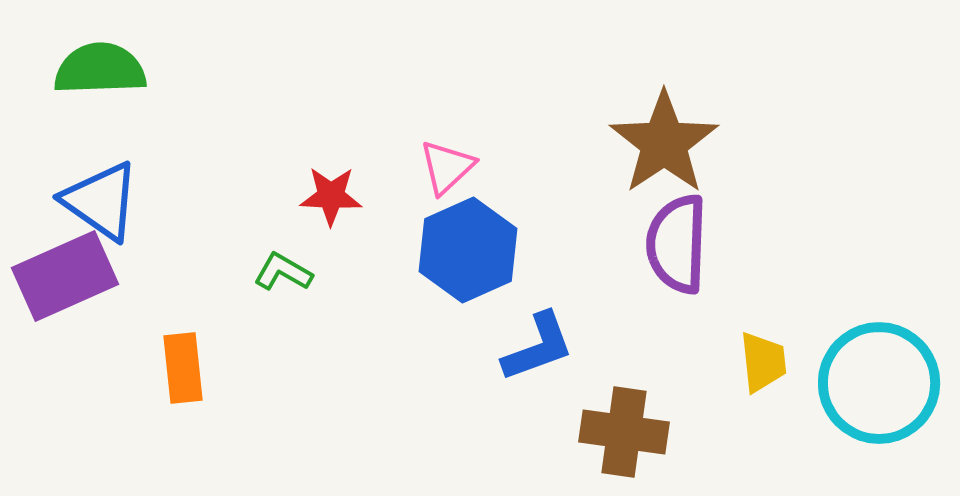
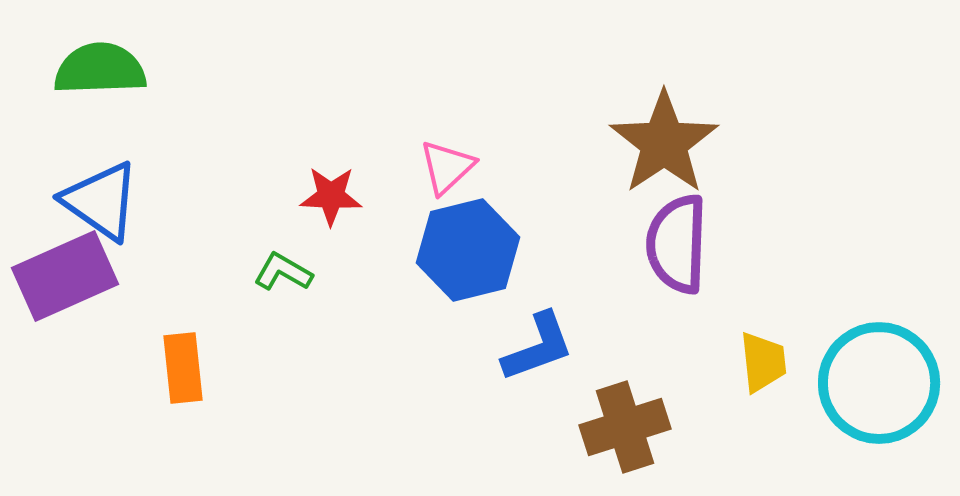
blue hexagon: rotated 10 degrees clockwise
brown cross: moved 1 px right, 5 px up; rotated 26 degrees counterclockwise
